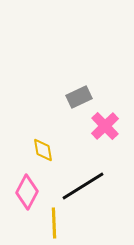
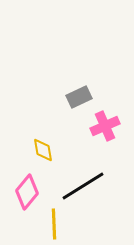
pink cross: rotated 20 degrees clockwise
pink diamond: rotated 12 degrees clockwise
yellow line: moved 1 px down
